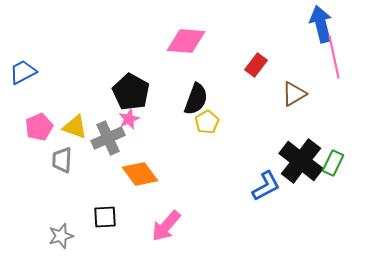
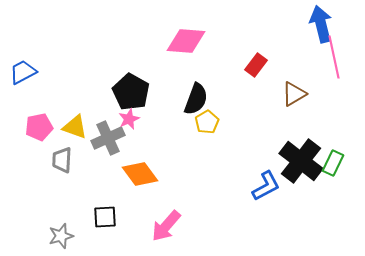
pink pentagon: rotated 12 degrees clockwise
